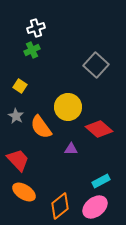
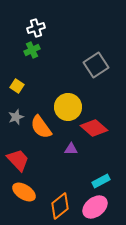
gray square: rotated 15 degrees clockwise
yellow square: moved 3 px left
gray star: moved 1 px down; rotated 21 degrees clockwise
red diamond: moved 5 px left, 1 px up
